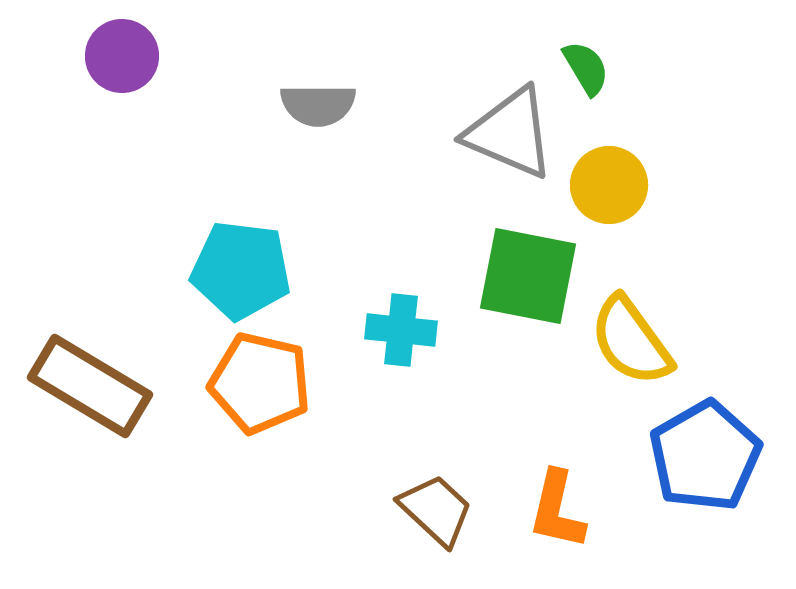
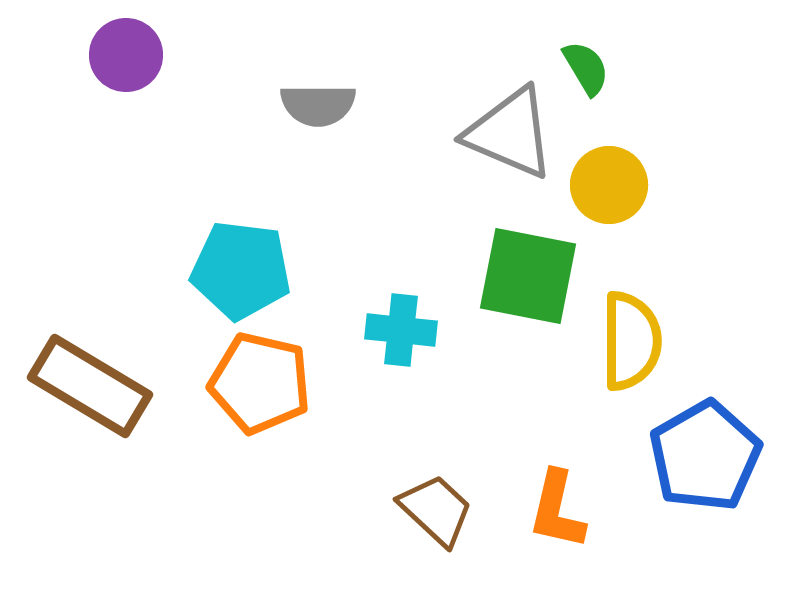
purple circle: moved 4 px right, 1 px up
yellow semicircle: rotated 144 degrees counterclockwise
